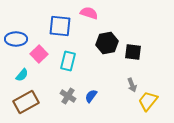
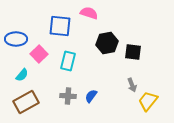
gray cross: rotated 28 degrees counterclockwise
